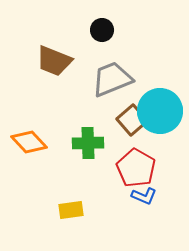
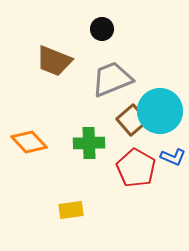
black circle: moved 1 px up
green cross: moved 1 px right
blue L-shape: moved 29 px right, 39 px up
